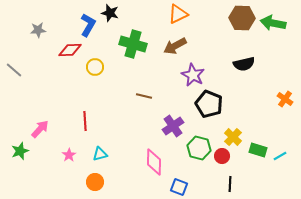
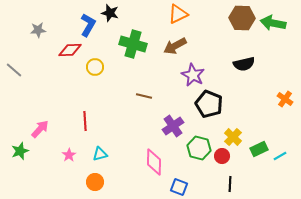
green rectangle: moved 1 px right, 1 px up; rotated 42 degrees counterclockwise
